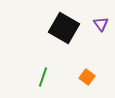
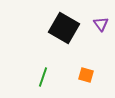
orange square: moved 1 px left, 2 px up; rotated 21 degrees counterclockwise
